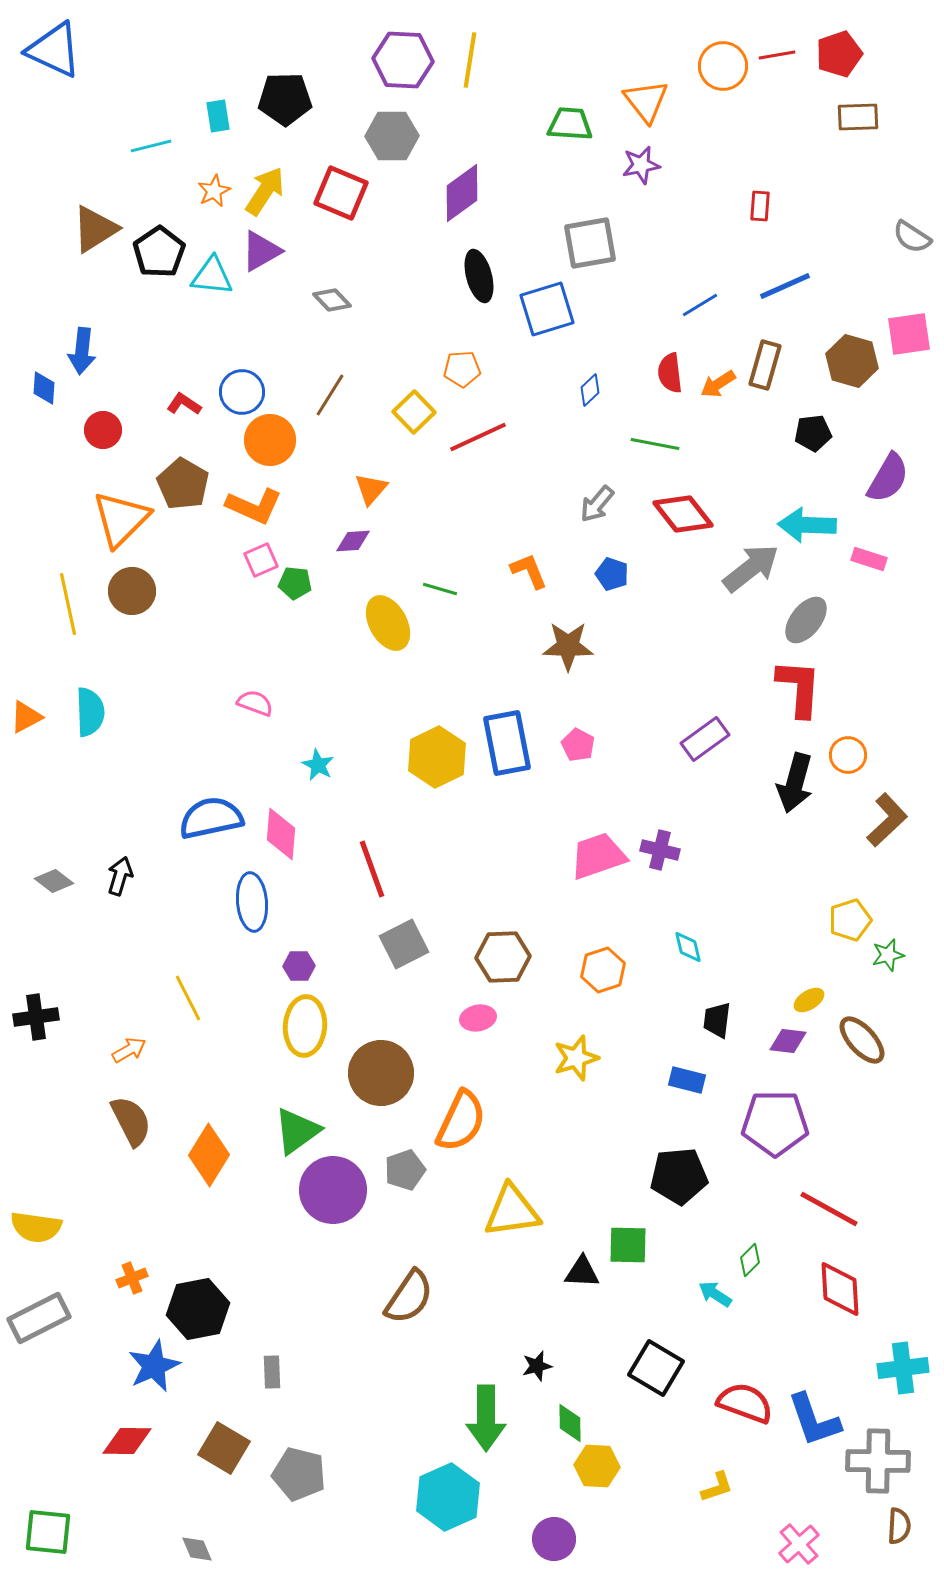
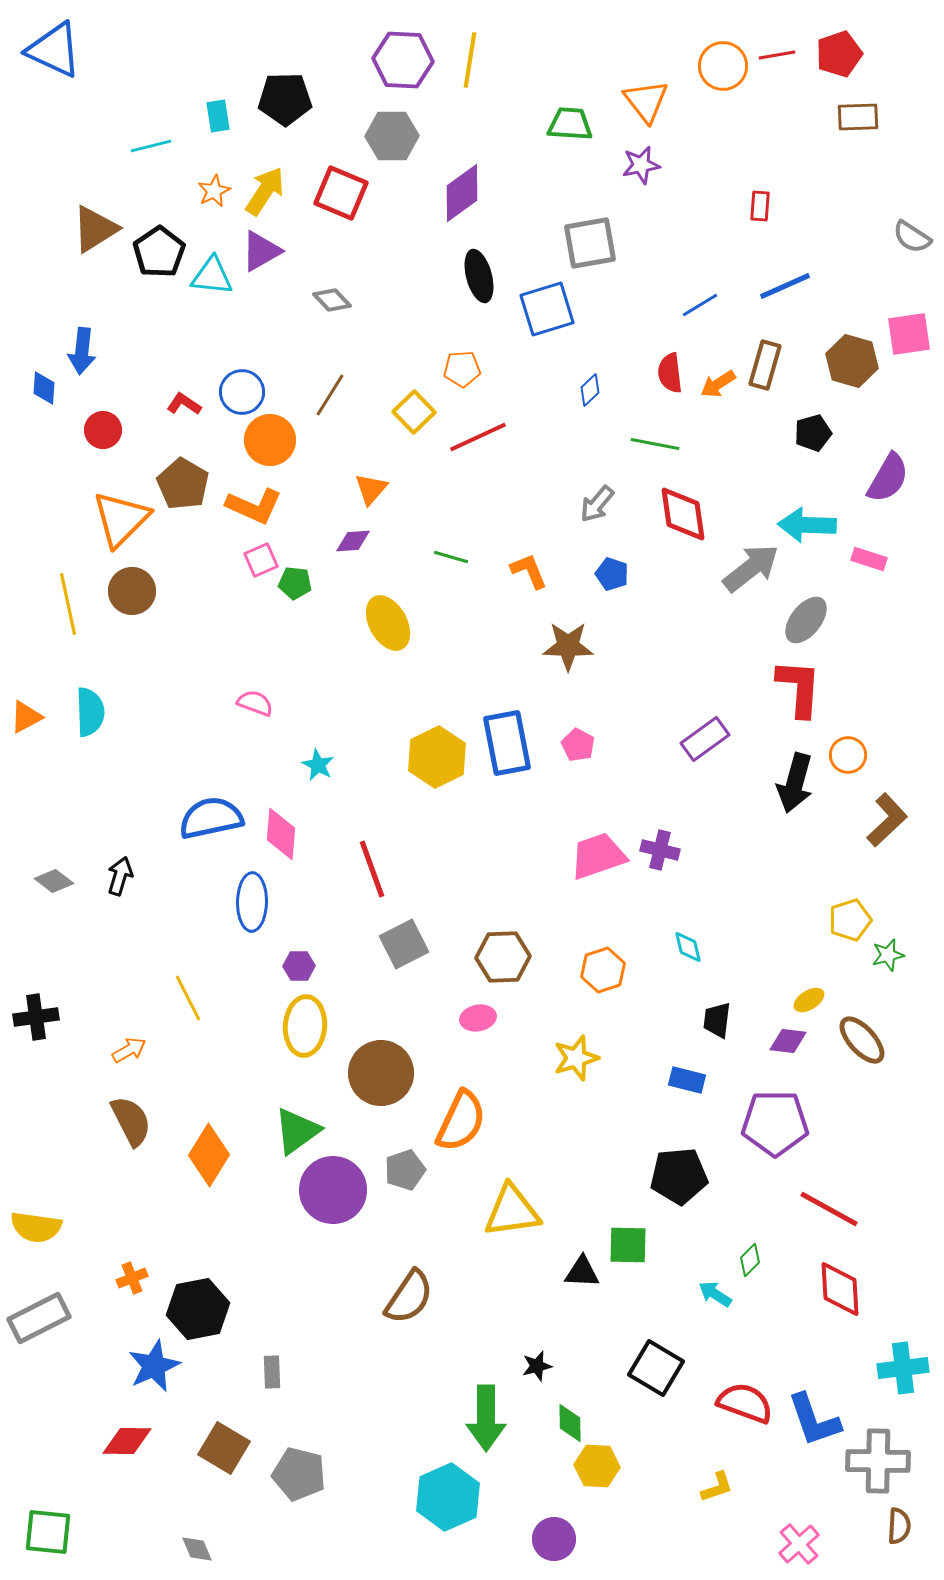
black pentagon at (813, 433): rotated 9 degrees counterclockwise
red diamond at (683, 514): rotated 30 degrees clockwise
green line at (440, 589): moved 11 px right, 32 px up
blue ellipse at (252, 902): rotated 6 degrees clockwise
